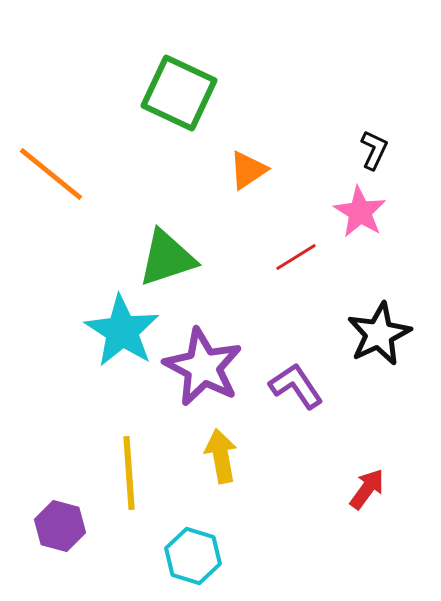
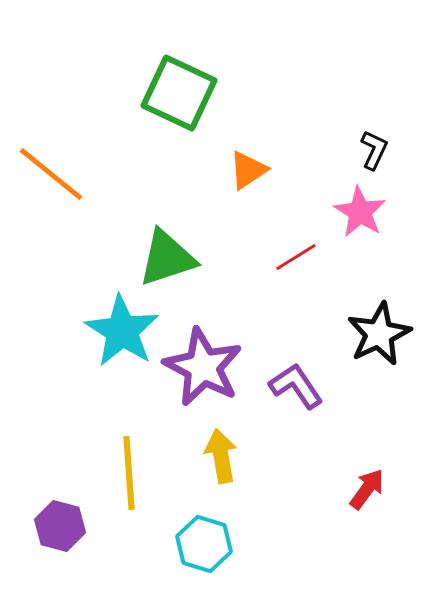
cyan hexagon: moved 11 px right, 12 px up
